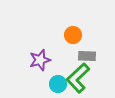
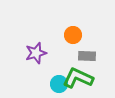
purple star: moved 4 px left, 7 px up
green L-shape: rotated 68 degrees clockwise
cyan circle: moved 1 px right
